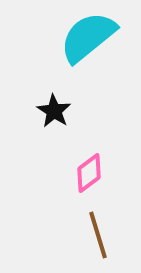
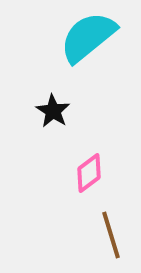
black star: moved 1 px left
brown line: moved 13 px right
